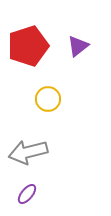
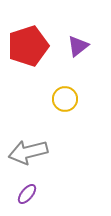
yellow circle: moved 17 px right
